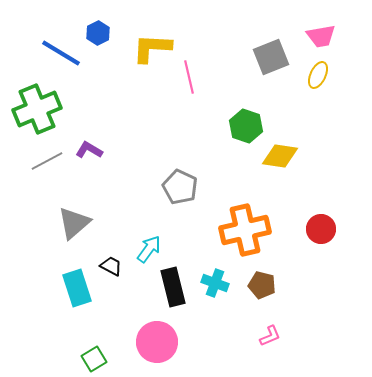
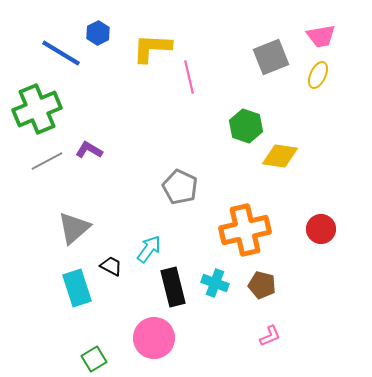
gray triangle: moved 5 px down
pink circle: moved 3 px left, 4 px up
